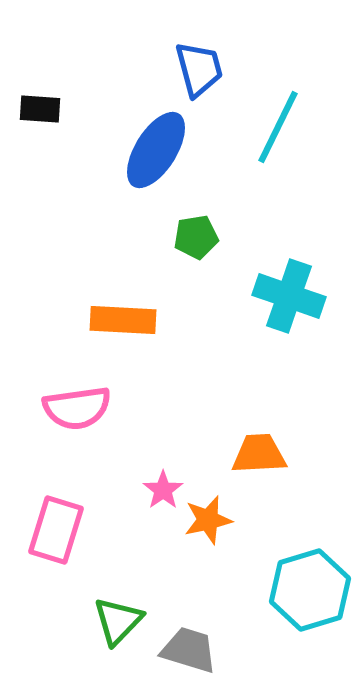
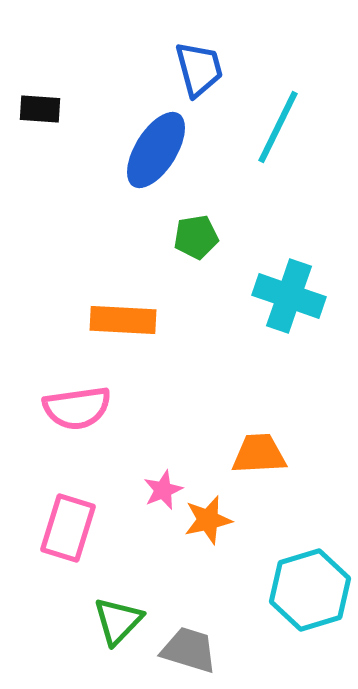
pink star: rotated 12 degrees clockwise
pink rectangle: moved 12 px right, 2 px up
